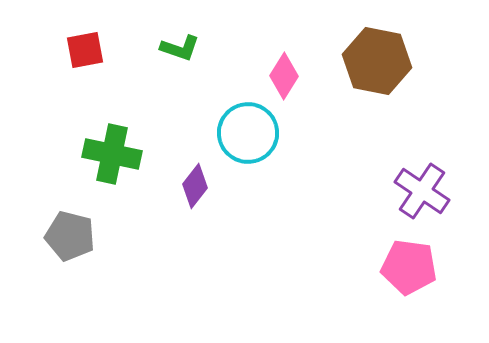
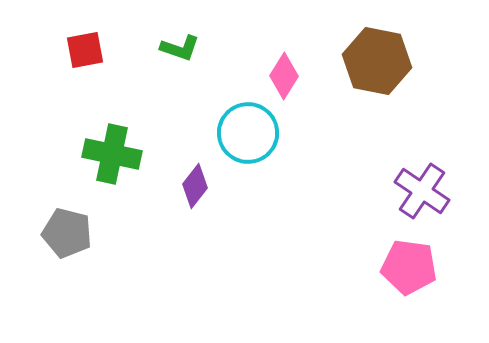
gray pentagon: moved 3 px left, 3 px up
